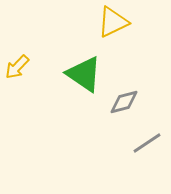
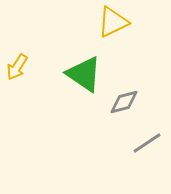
yellow arrow: rotated 12 degrees counterclockwise
